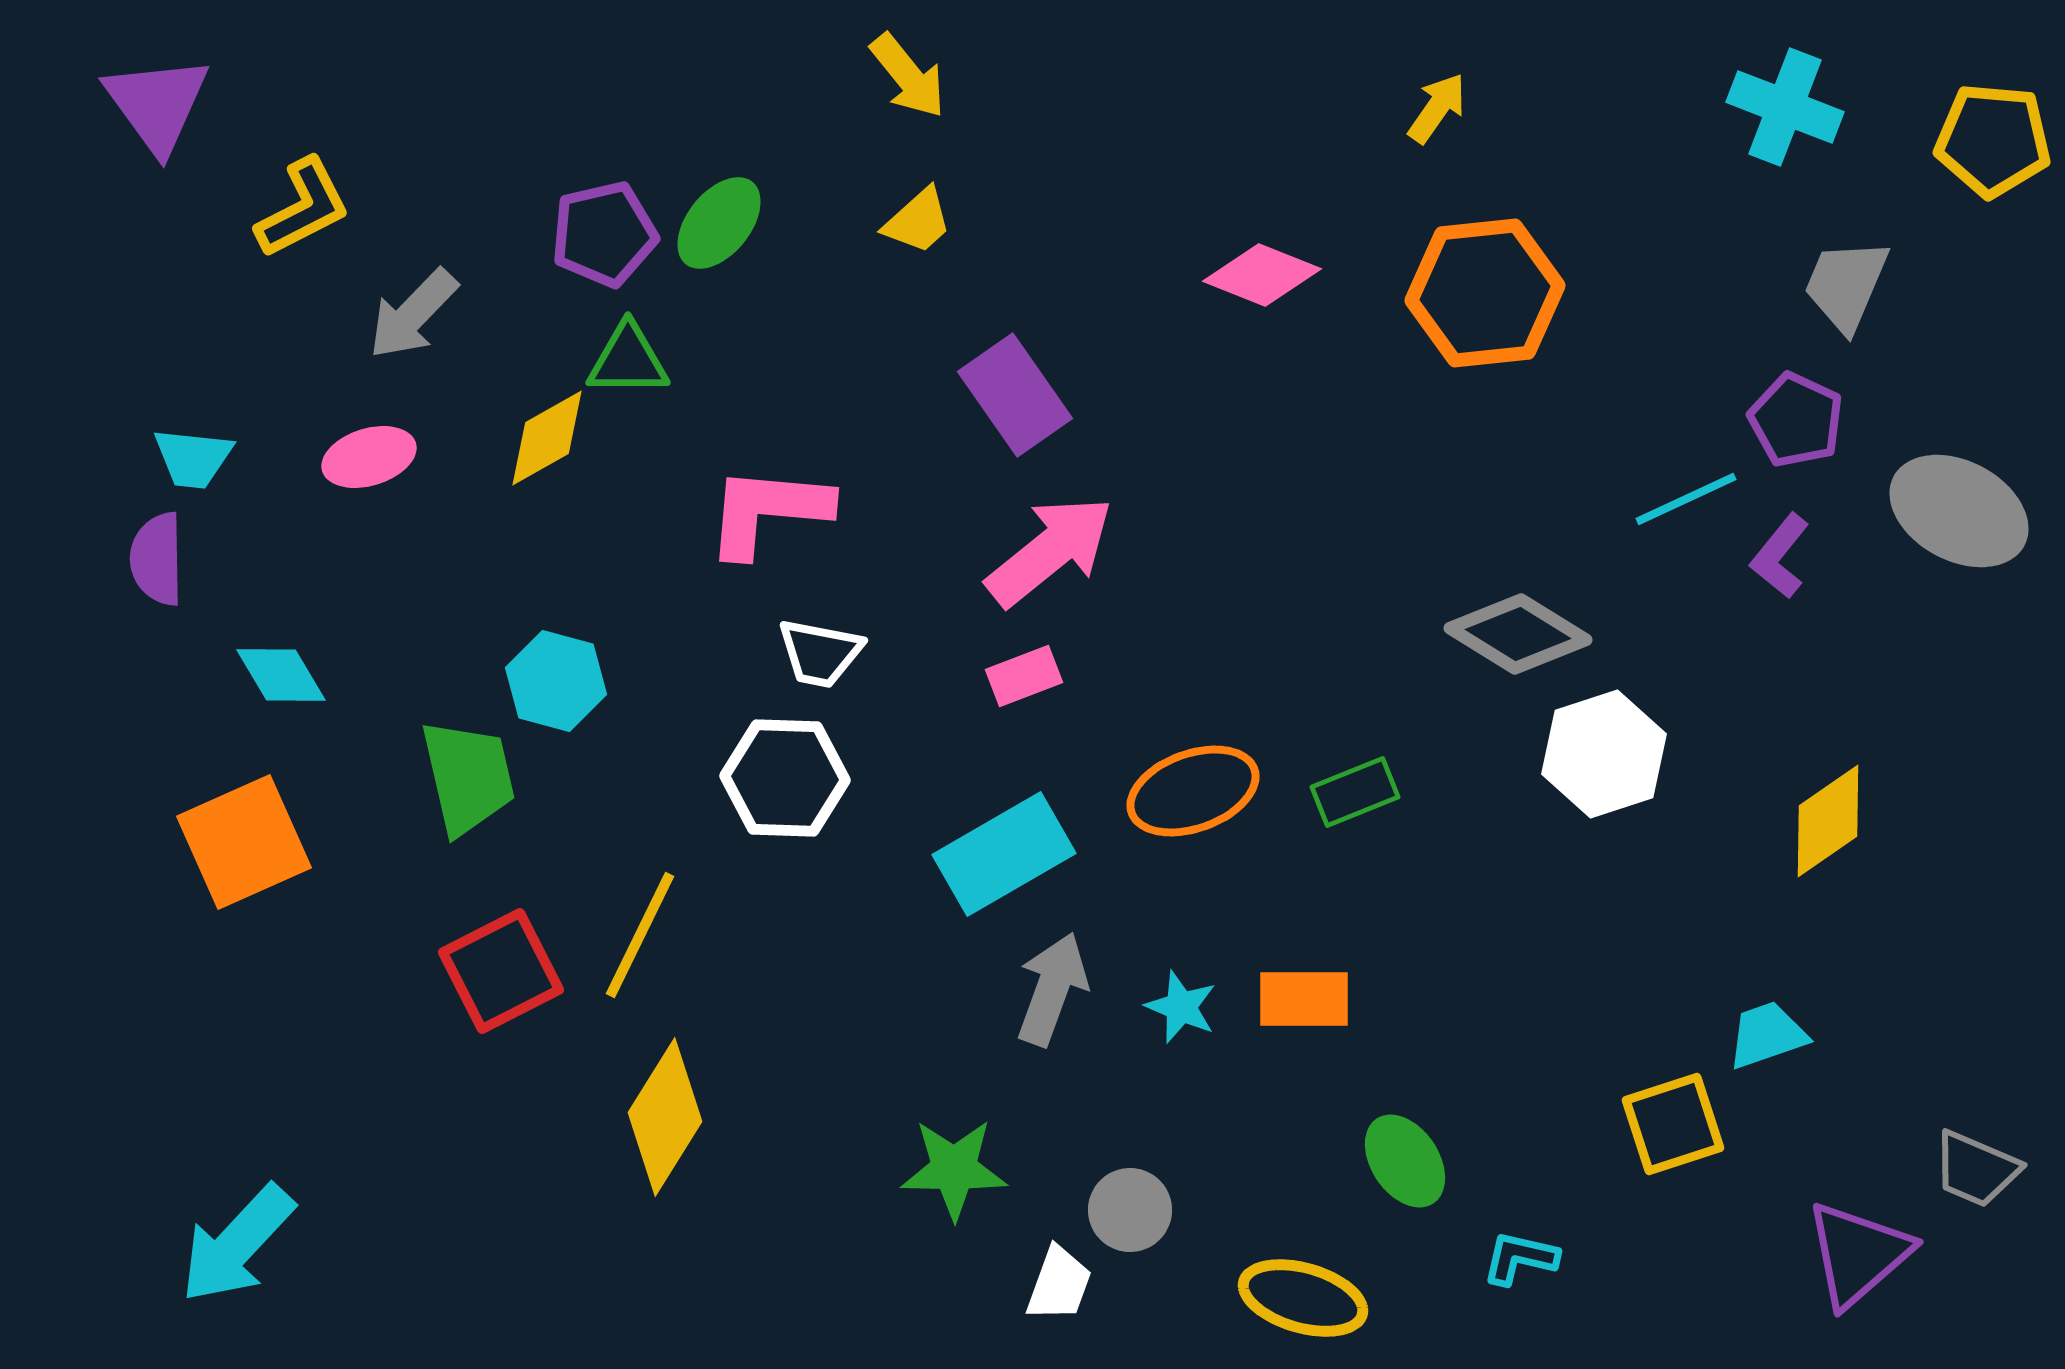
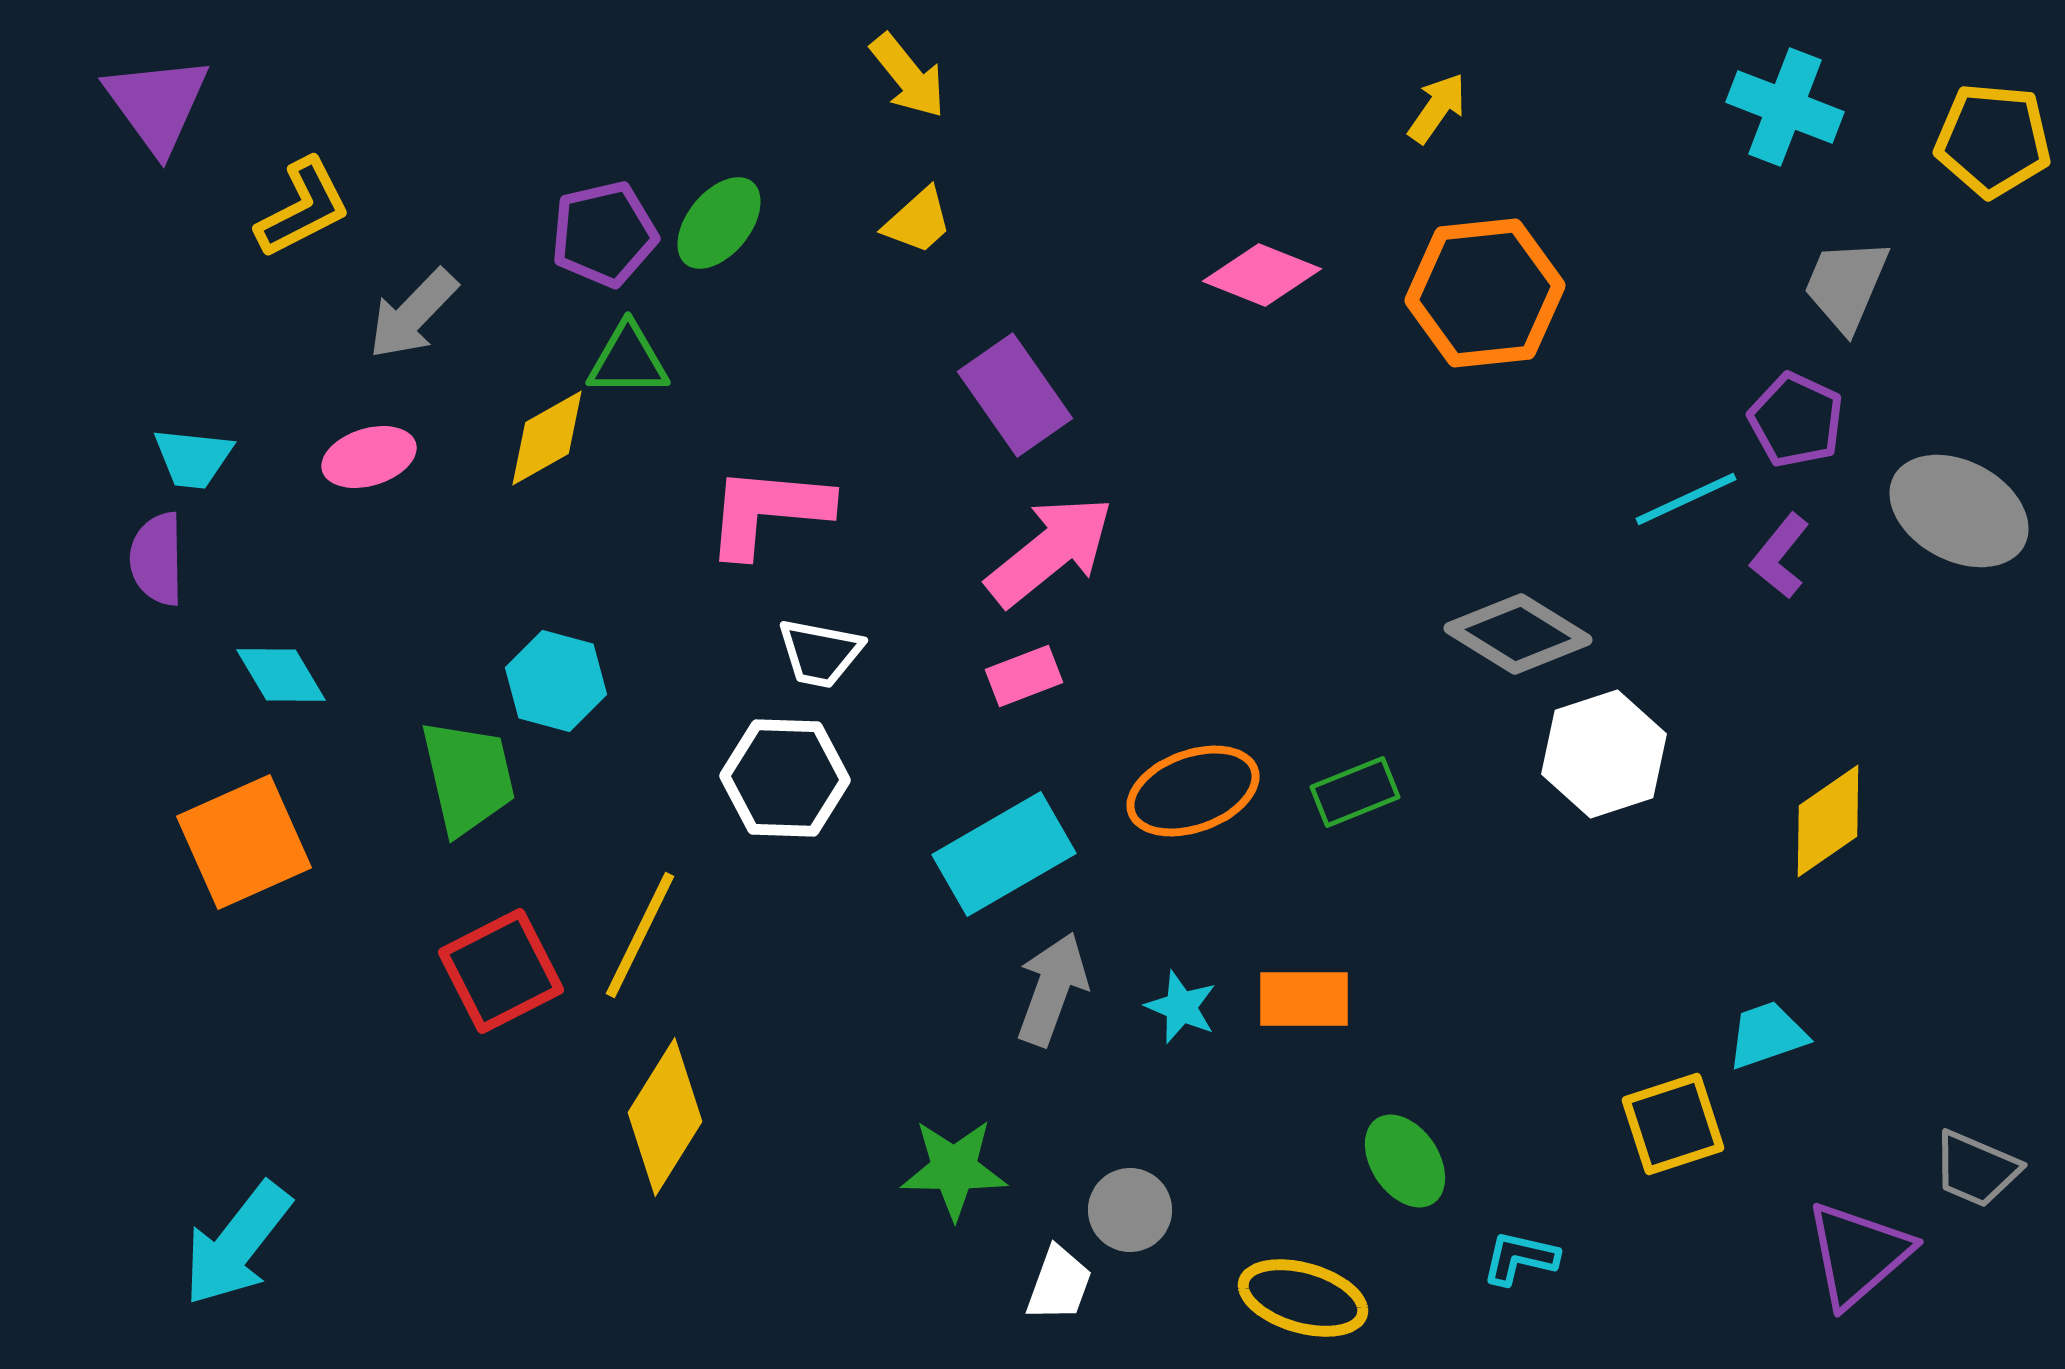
cyan arrow at (237, 1244): rotated 5 degrees counterclockwise
